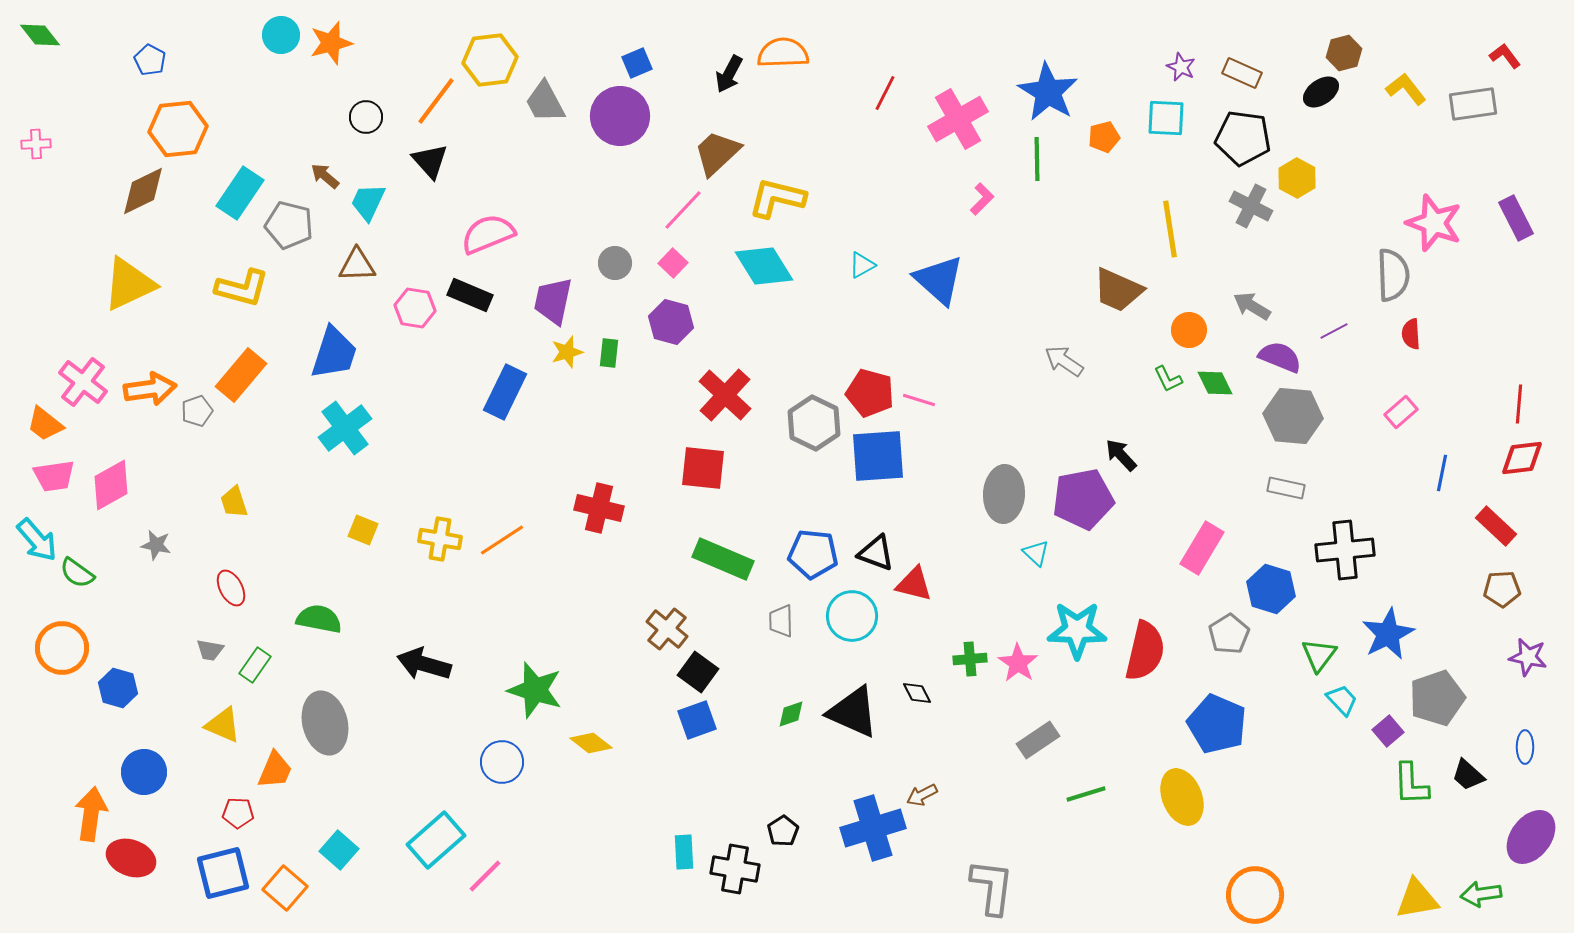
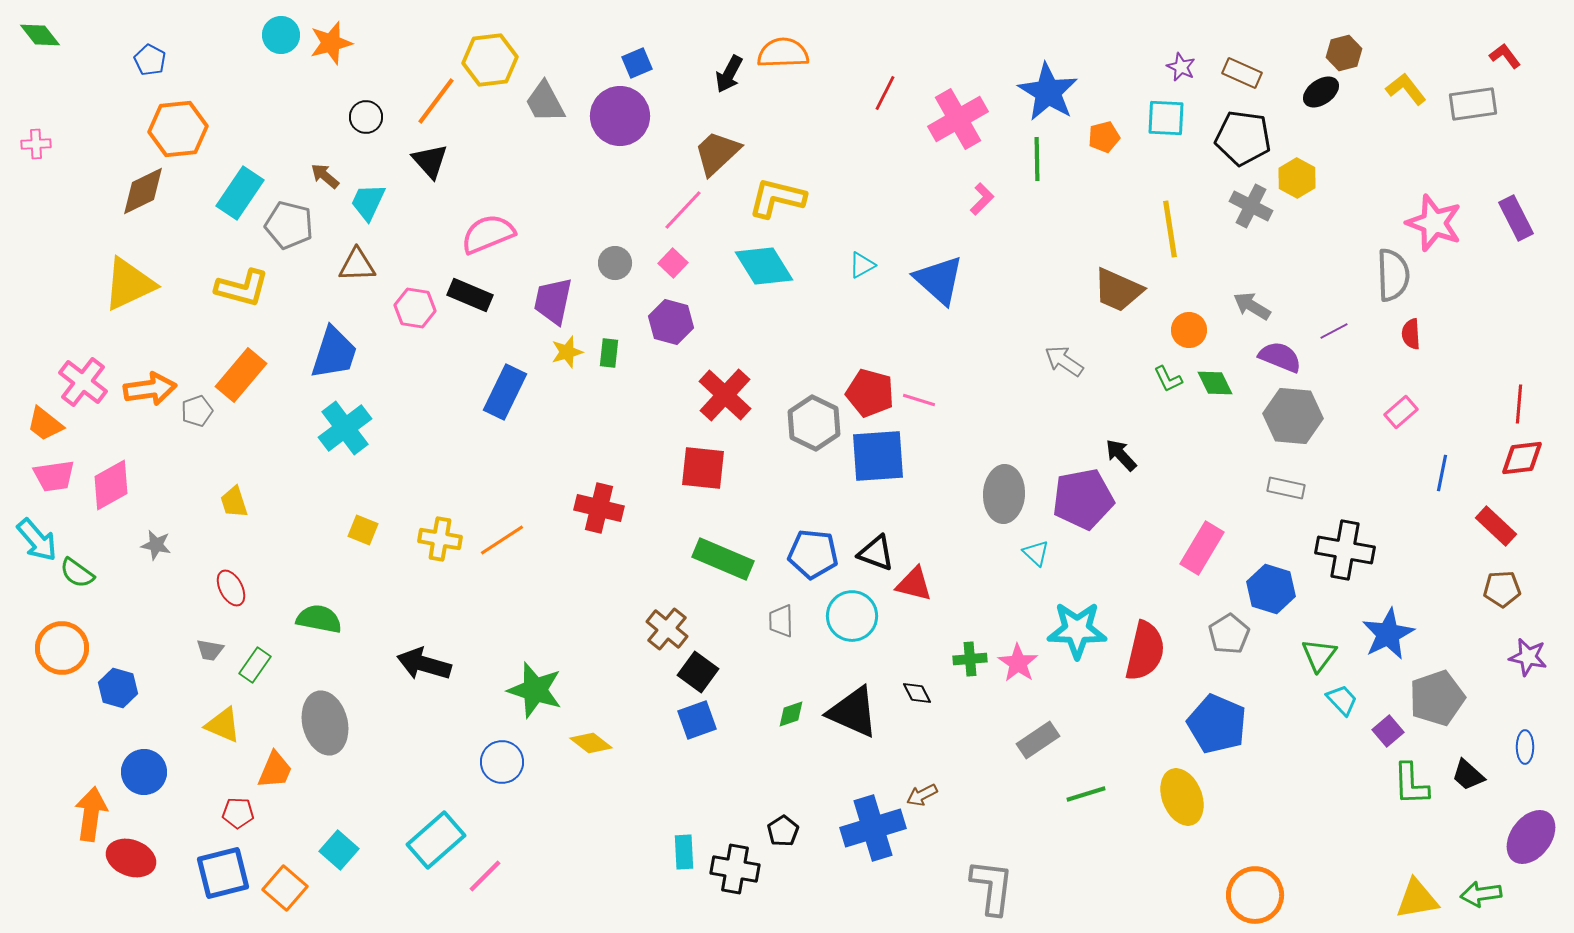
black cross at (1345, 550): rotated 16 degrees clockwise
